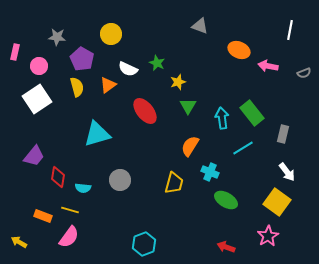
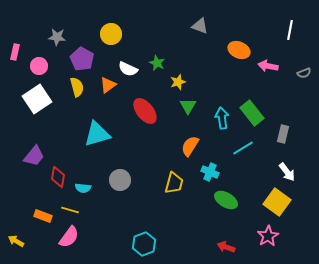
yellow arrow: moved 3 px left, 1 px up
